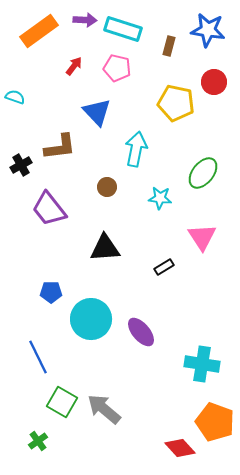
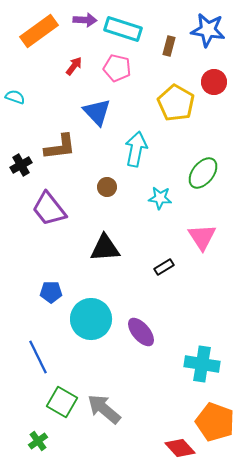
yellow pentagon: rotated 18 degrees clockwise
